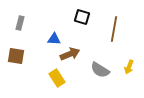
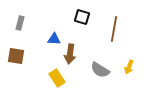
brown arrow: rotated 120 degrees clockwise
